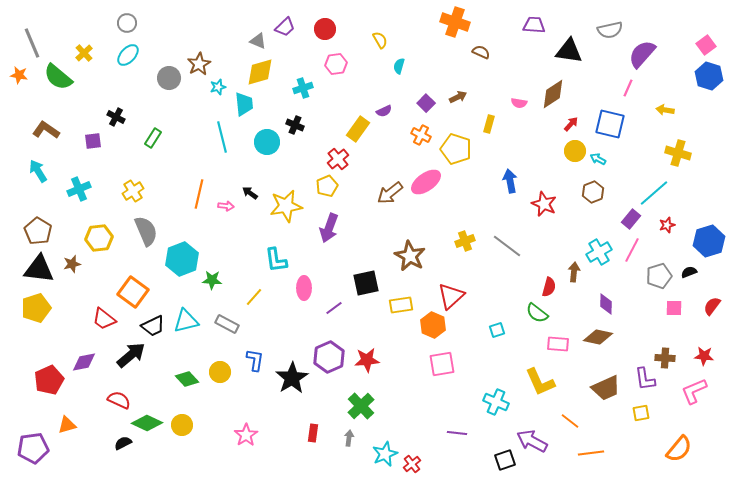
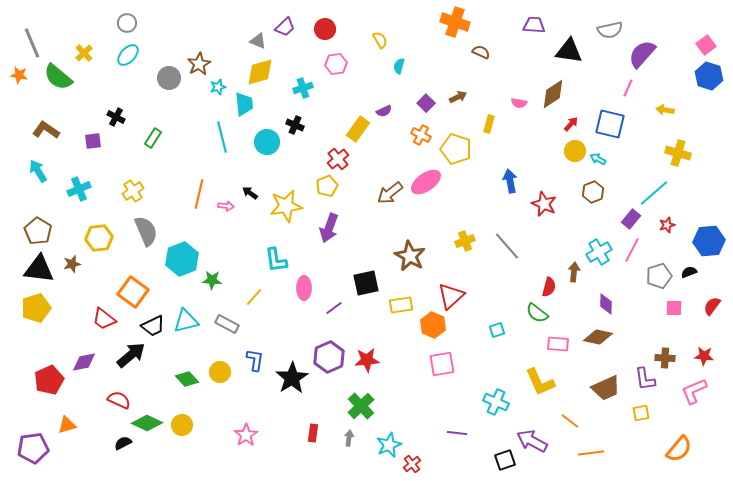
blue hexagon at (709, 241): rotated 12 degrees clockwise
gray line at (507, 246): rotated 12 degrees clockwise
cyan star at (385, 454): moved 4 px right, 9 px up
